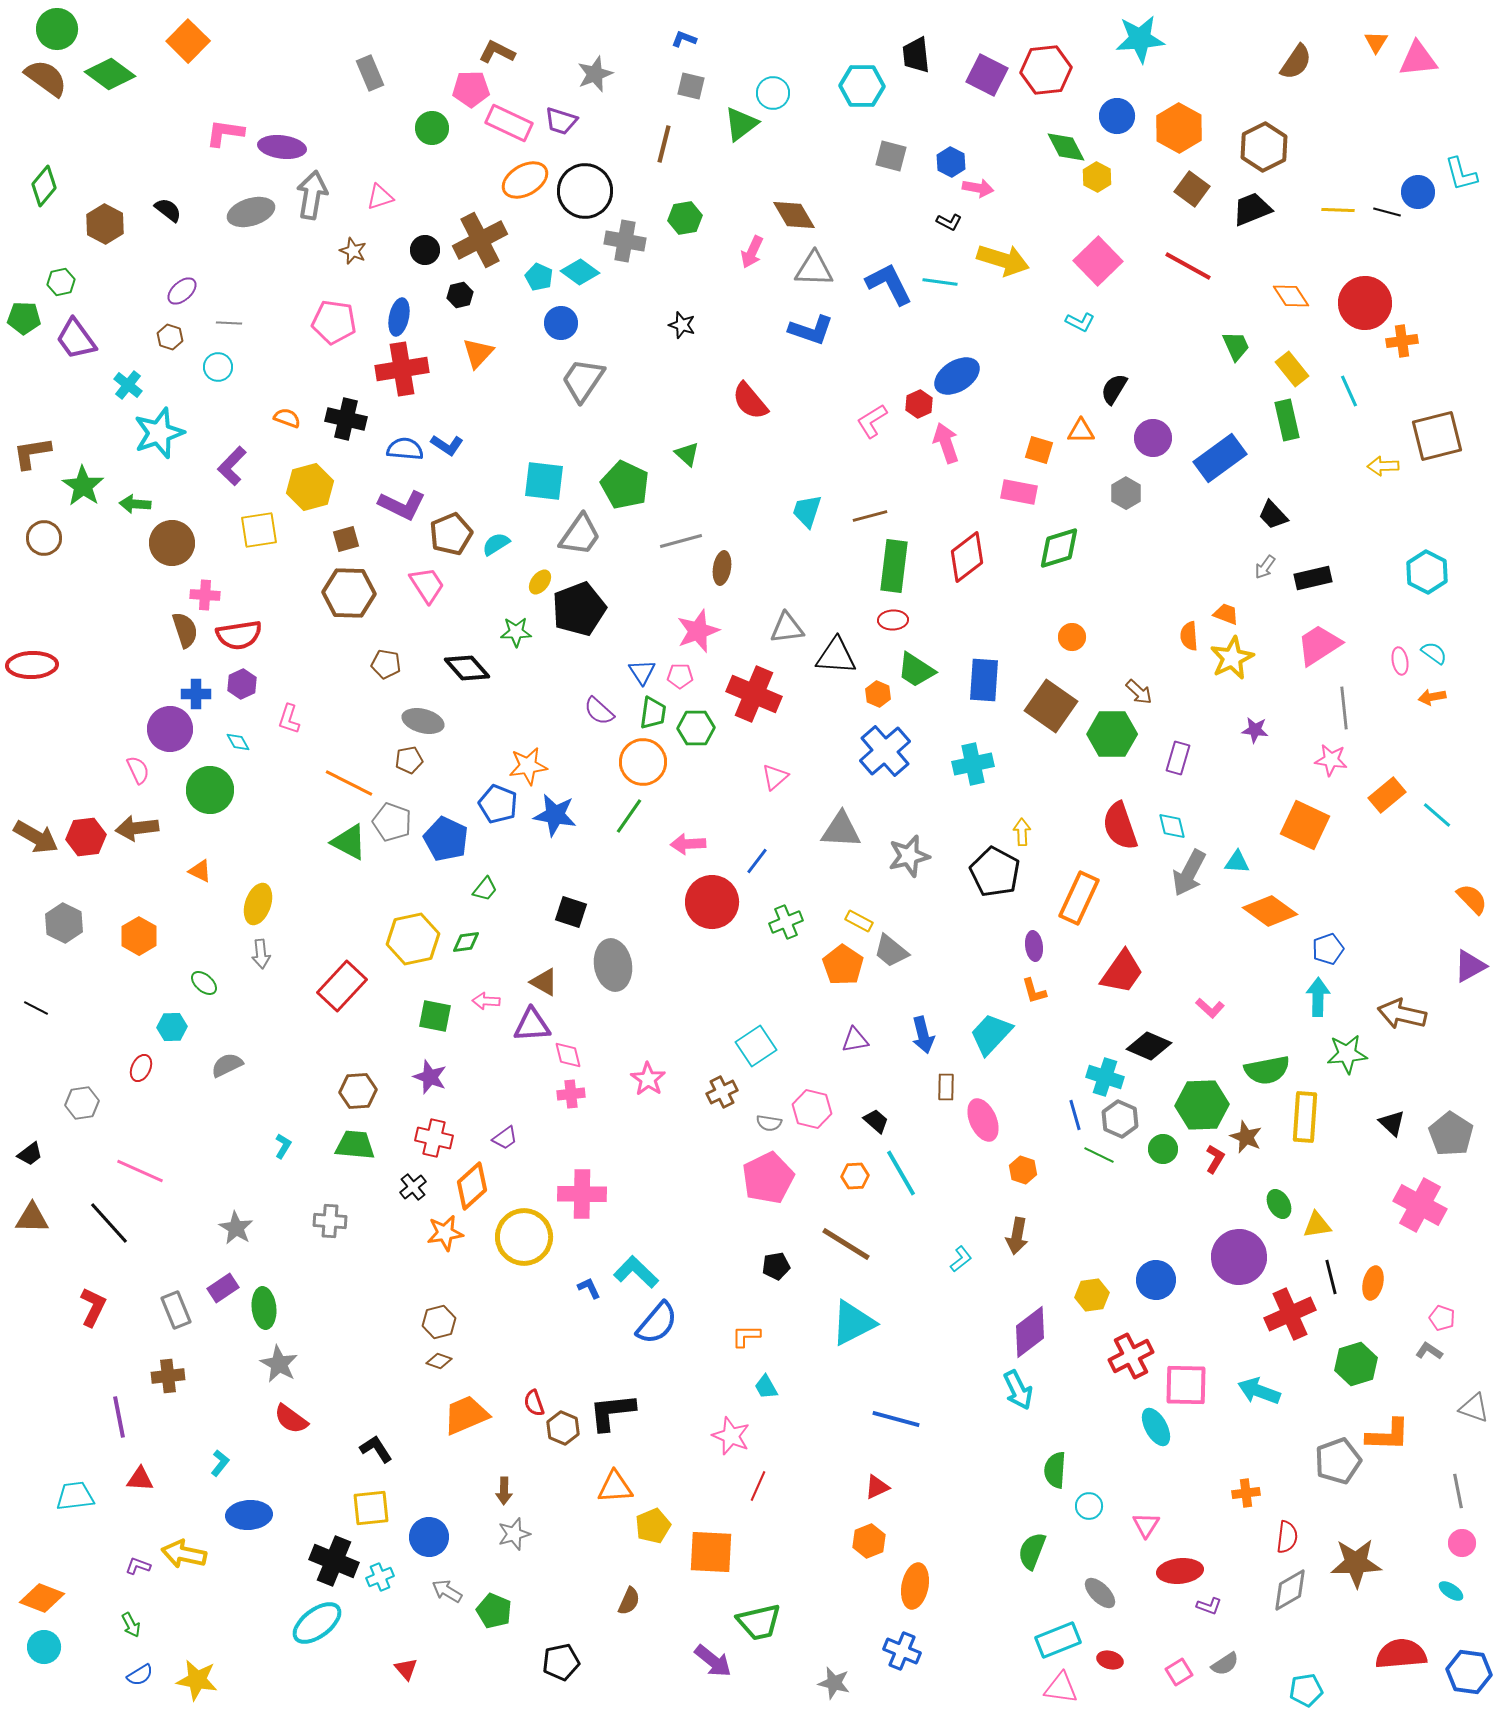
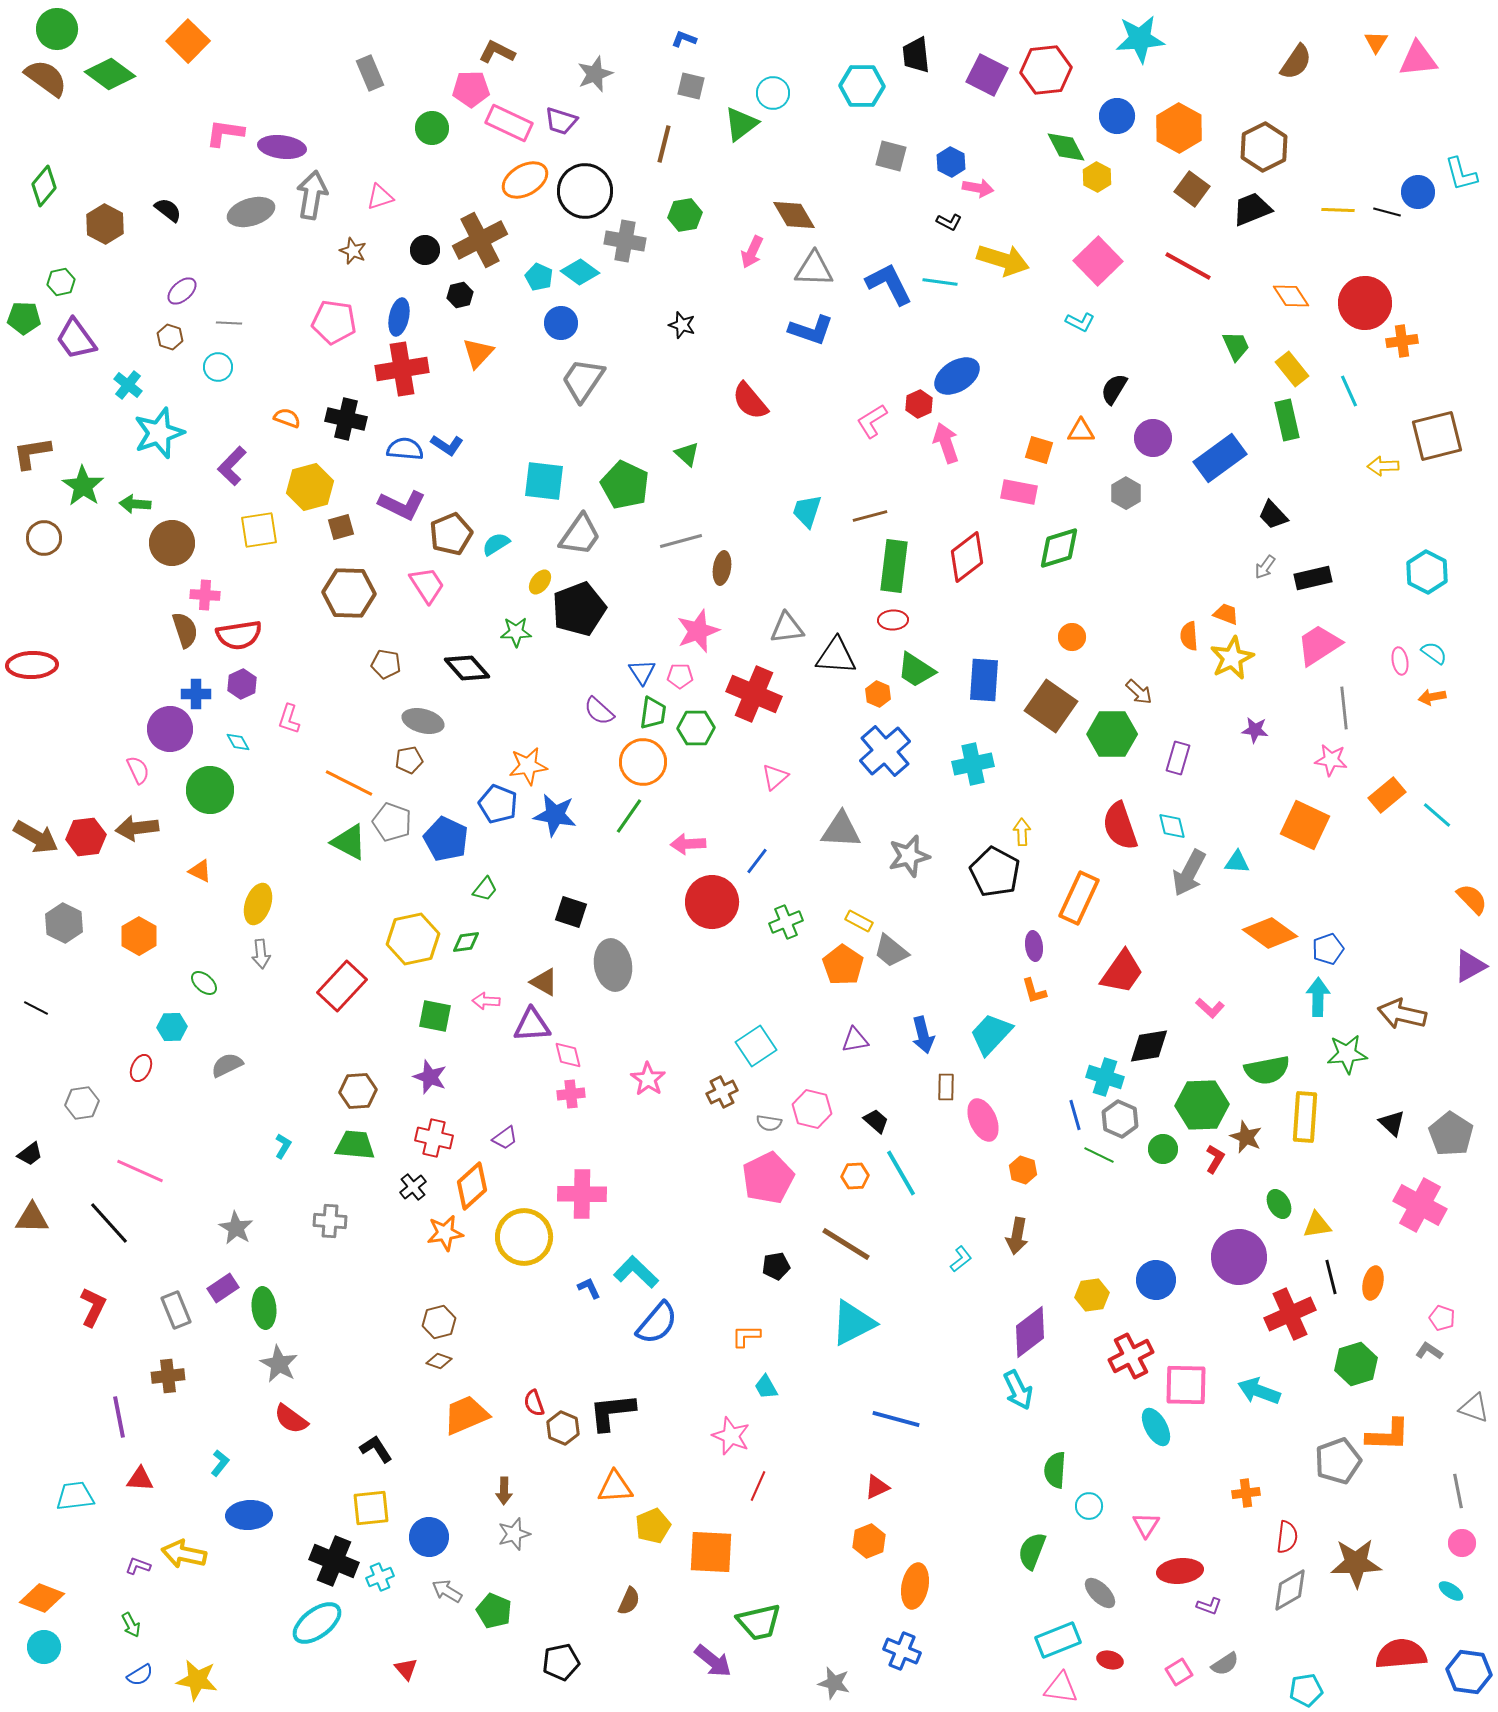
green hexagon at (685, 218): moved 3 px up
brown square at (346, 539): moved 5 px left, 12 px up
orange diamond at (1270, 911): moved 22 px down
black diamond at (1149, 1046): rotated 33 degrees counterclockwise
